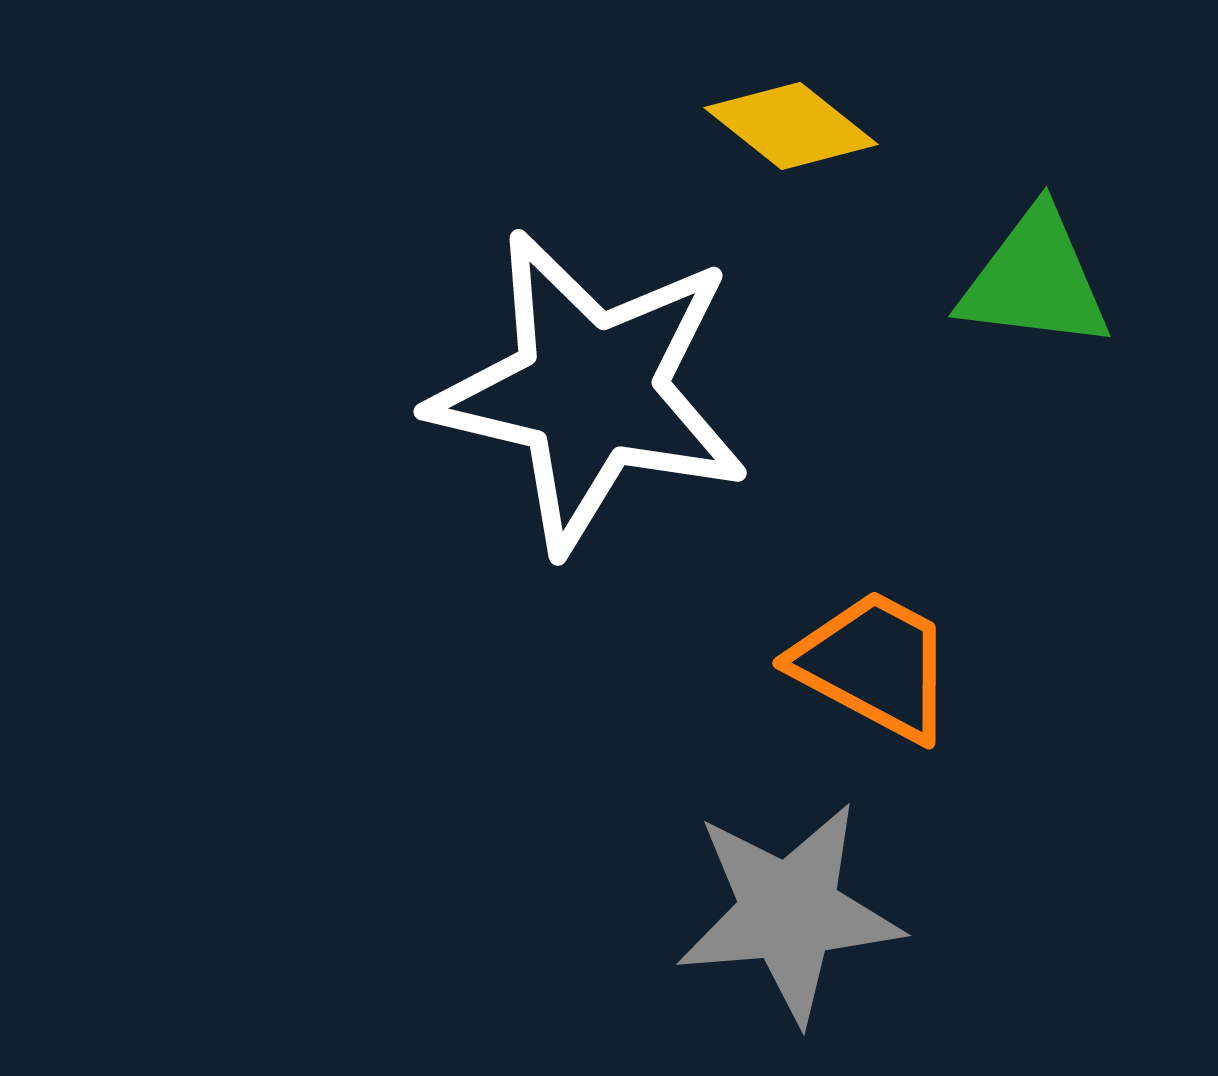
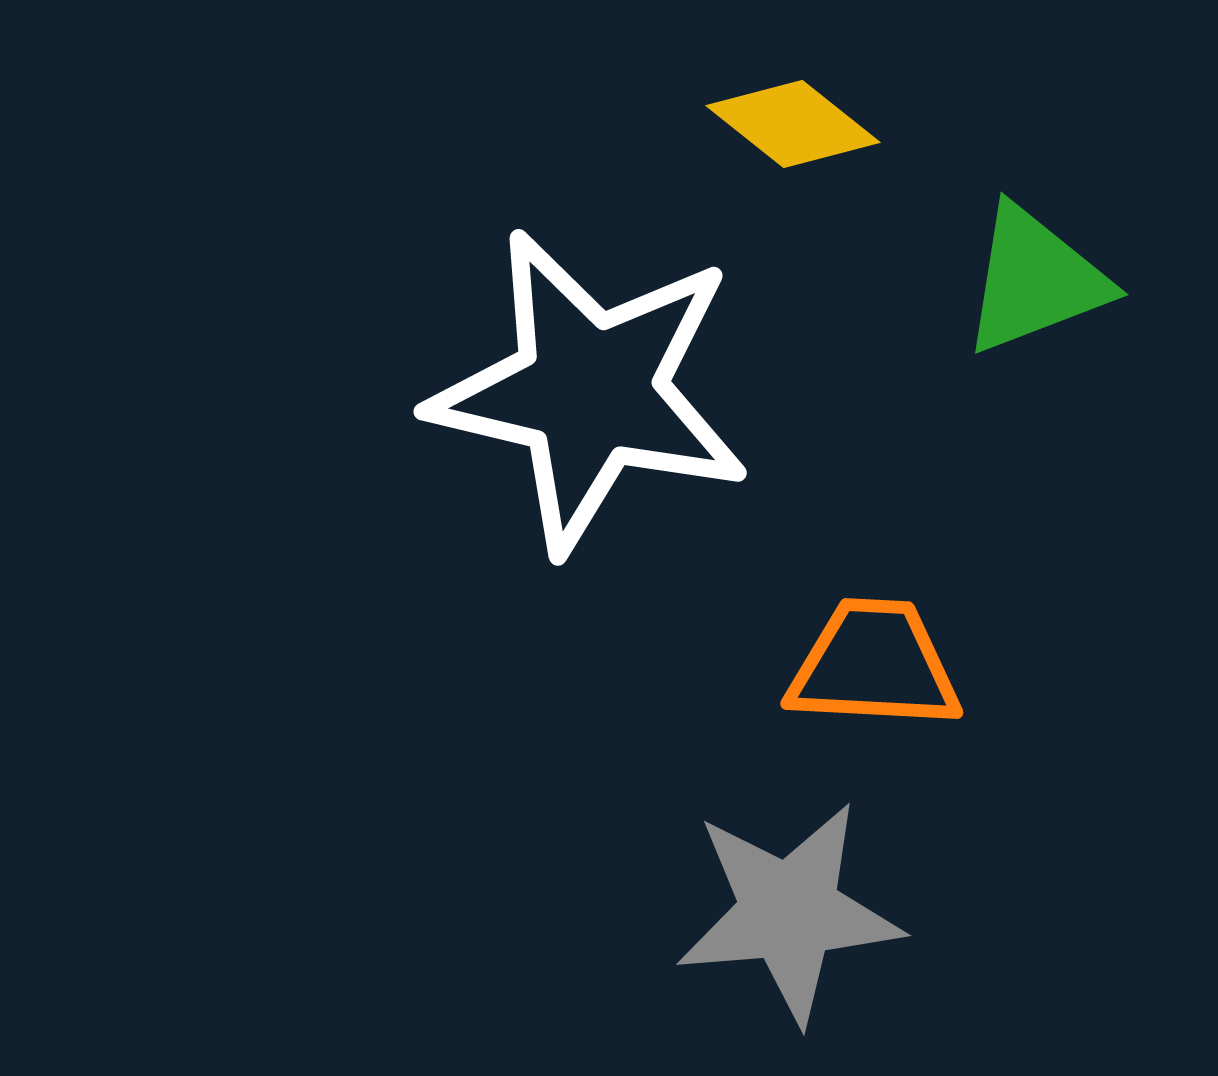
yellow diamond: moved 2 px right, 2 px up
green triangle: rotated 28 degrees counterclockwise
orange trapezoid: rotated 25 degrees counterclockwise
